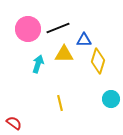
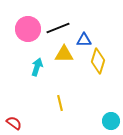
cyan arrow: moved 1 px left, 3 px down
cyan circle: moved 22 px down
